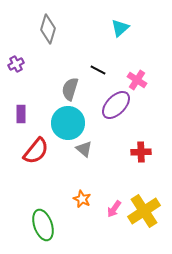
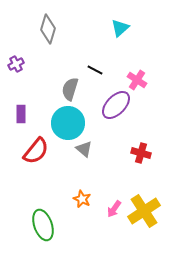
black line: moved 3 px left
red cross: moved 1 px down; rotated 18 degrees clockwise
